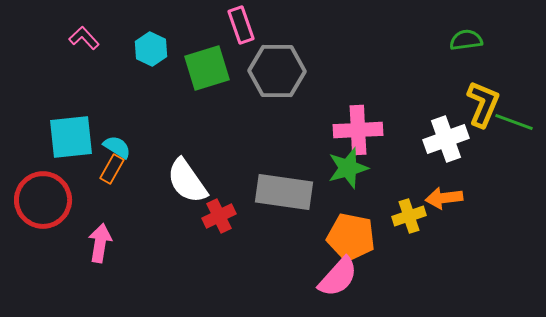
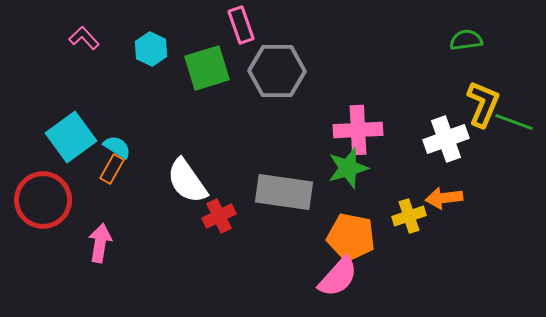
cyan square: rotated 30 degrees counterclockwise
